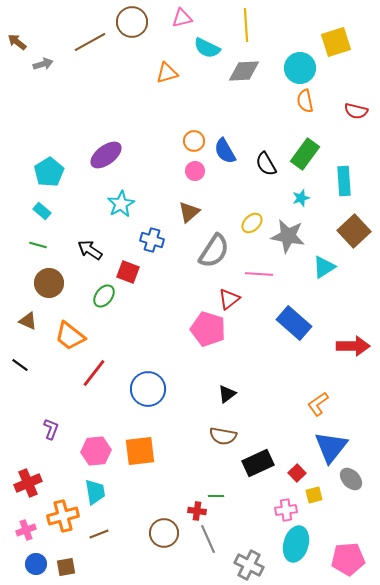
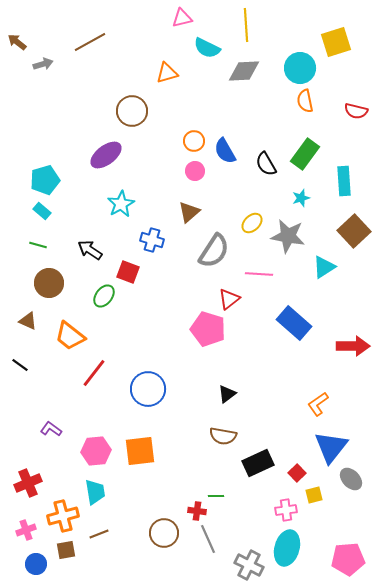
brown circle at (132, 22): moved 89 px down
cyan pentagon at (49, 172): moved 4 px left, 8 px down; rotated 16 degrees clockwise
purple L-shape at (51, 429): rotated 75 degrees counterclockwise
cyan ellipse at (296, 544): moved 9 px left, 4 px down
brown square at (66, 567): moved 17 px up
